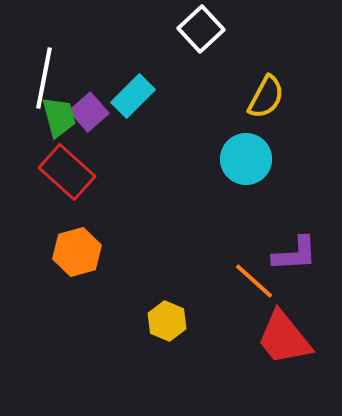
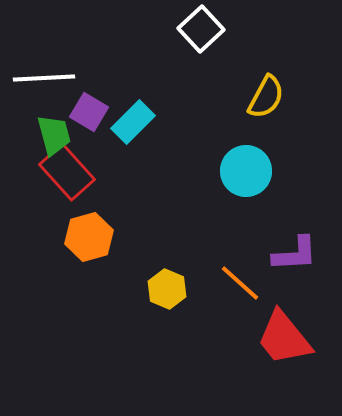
white line: rotated 76 degrees clockwise
cyan rectangle: moved 26 px down
purple square: rotated 18 degrees counterclockwise
green trapezoid: moved 5 px left, 18 px down
cyan circle: moved 12 px down
red rectangle: rotated 6 degrees clockwise
orange hexagon: moved 12 px right, 15 px up
orange line: moved 14 px left, 2 px down
yellow hexagon: moved 32 px up
